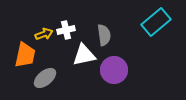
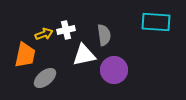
cyan rectangle: rotated 44 degrees clockwise
